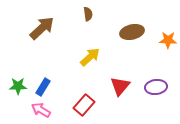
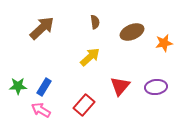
brown semicircle: moved 7 px right, 8 px down
brown ellipse: rotated 10 degrees counterclockwise
orange star: moved 4 px left, 3 px down; rotated 12 degrees counterclockwise
blue rectangle: moved 1 px right
